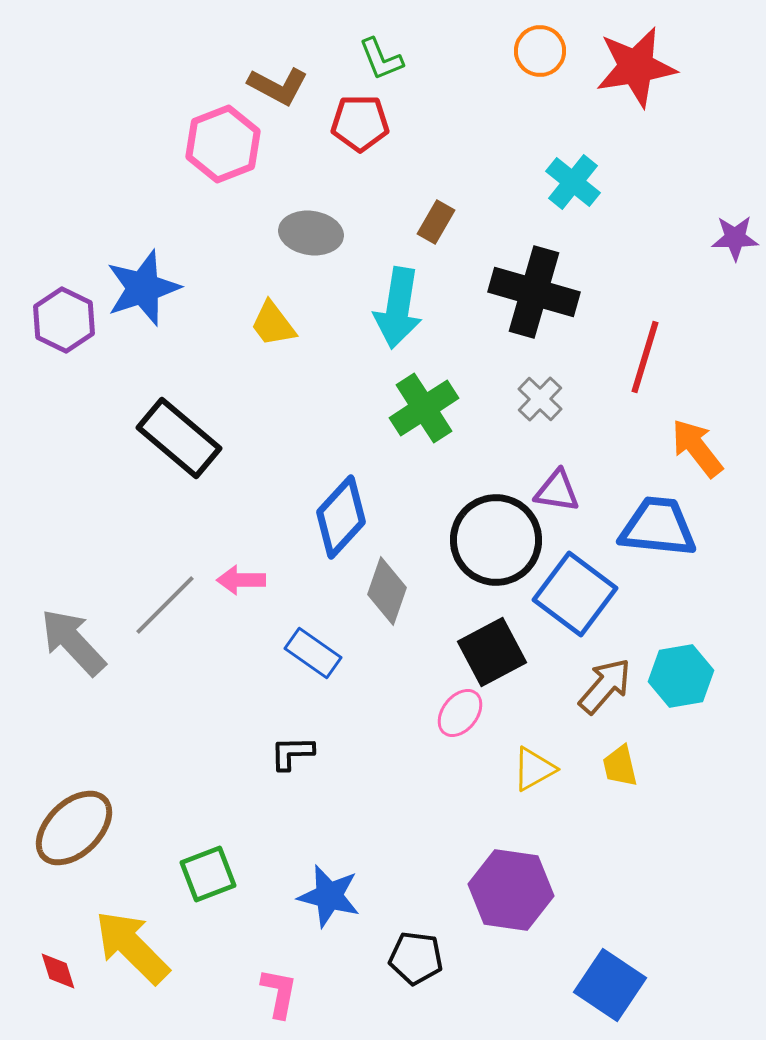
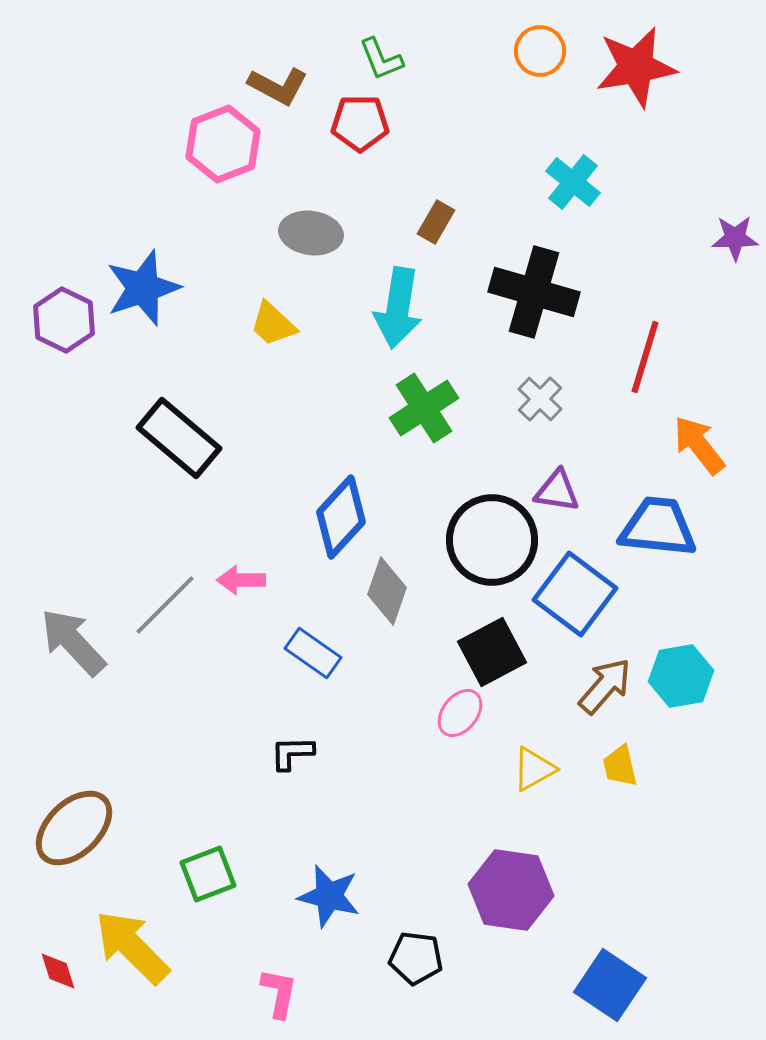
yellow trapezoid at (273, 324): rotated 10 degrees counterclockwise
orange arrow at (697, 448): moved 2 px right, 3 px up
black circle at (496, 540): moved 4 px left
